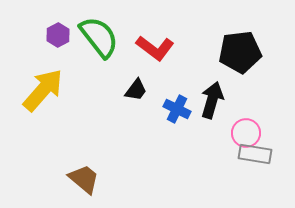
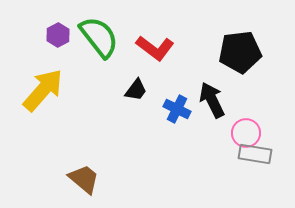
black arrow: rotated 42 degrees counterclockwise
